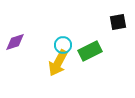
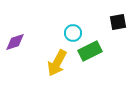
cyan circle: moved 10 px right, 12 px up
yellow arrow: moved 1 px left
